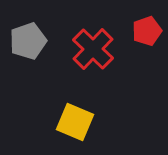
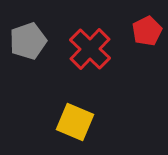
red pentagon: rotated 8 degrees counterclockwise
red cross: moved 3 px left
